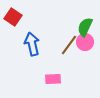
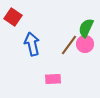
green semicircle: moved 1 px right, 1 px down
pink circle: moved 2 px down
